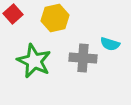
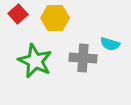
red square: moved 5 px right
yellow hexagon: rotated 12 degrees clockwise
green star: moved 1 px right
